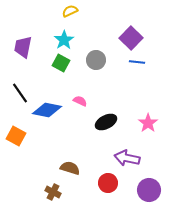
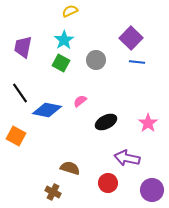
pink semicircle: rotated 64 degrees counterclockwise
purple circle: moved 3 px right
